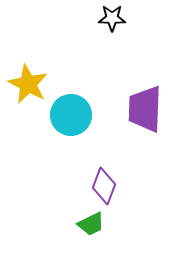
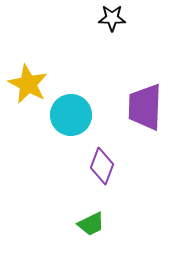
purple trapezoid: moved 2 px up
purple diamond: moved 2 px left, 20 px up
